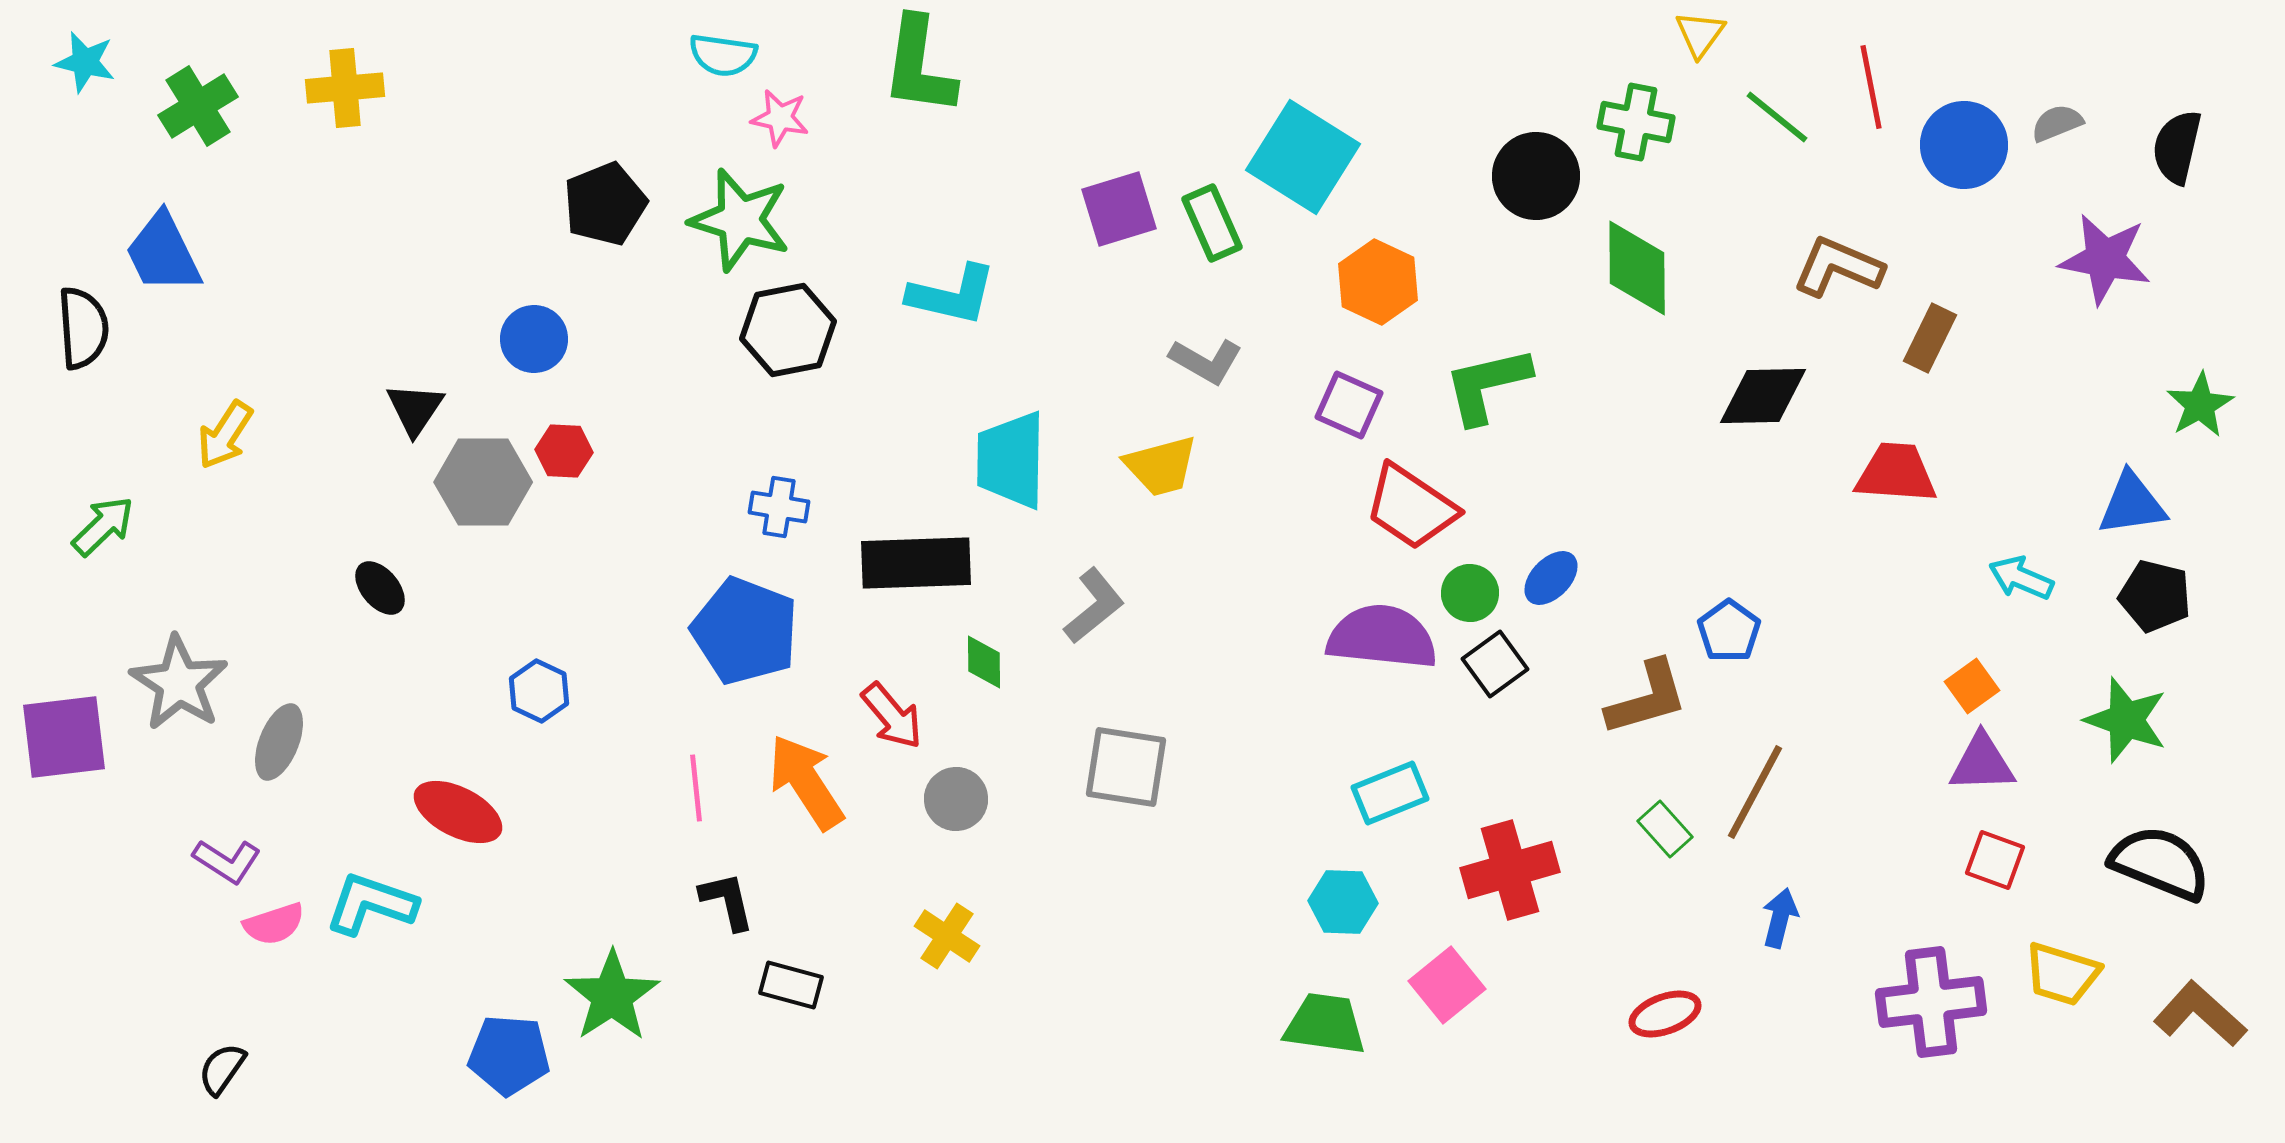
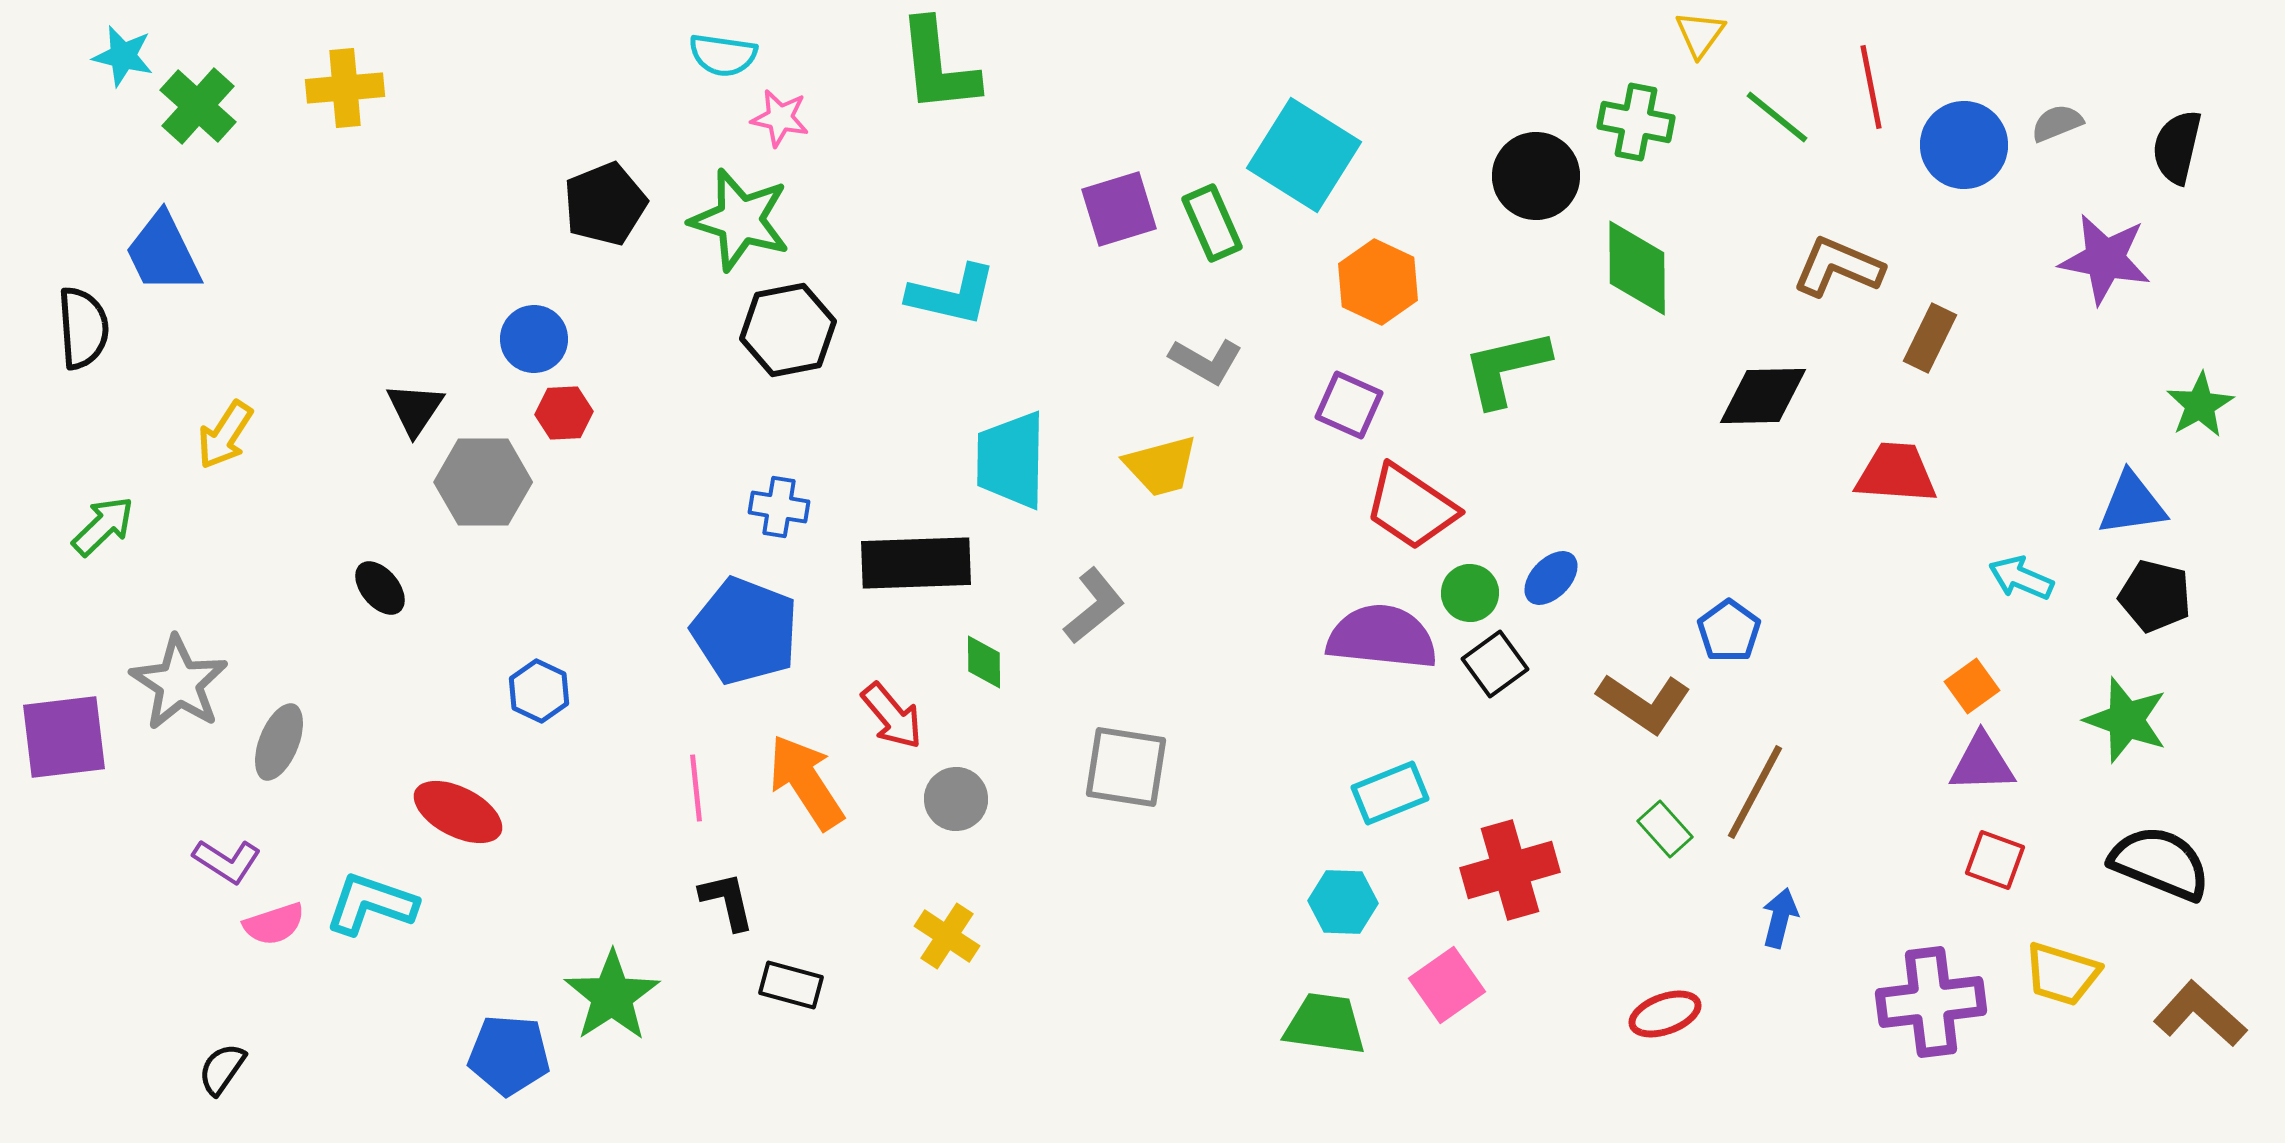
cyan star at (85, 62): moved 38 px right, 6 px up
green L-shape at (919, 66): moved 19 px right; rotated 14 degrees counterclockwise
green cross at (198, 106): rotated 16 degrees counterclockwise
cyan square at (1303, 157): moved 1 px right, 2 px up
green L-shape at (1487, 385): moved 19 px right, 17 px up
red hexagon at (564, 451): moved 38 px up; rotated 6 degrees counterclockwise
brown L-shape at (1647, 698): moved 3 px left, 5 px down; rotated 50 degrees clockwise
pink square at (1447, 985): rotated 4 degrees clockwise
